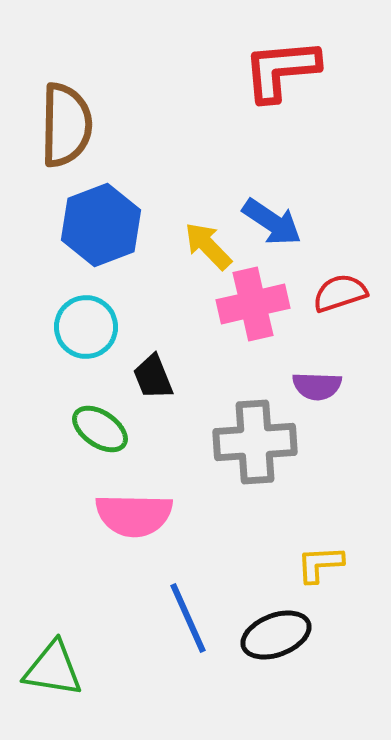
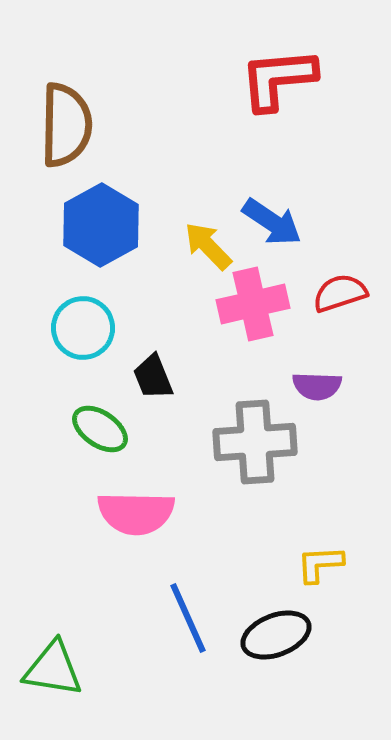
red L-shape: moved 3 px left, 9 px down
blue hexagon: rotated 8 degrees counterclockwise
cyan circle: moved 3 px left, 1 px down
pink semicircle: moved 2 px right, 2 px up
